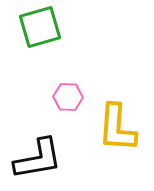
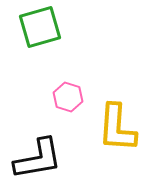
pink hexagon: rotated 16 degrees clockwise
